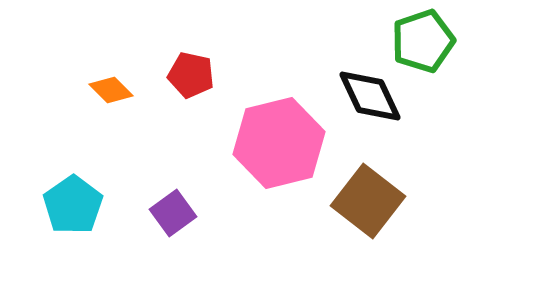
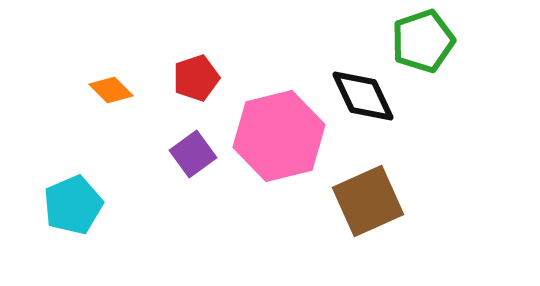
red pentagon: moved 5 px right, 3 px down; rotated 30 degrees counterclockwise
black diamond: moved 7 px left
pink hexagon: moved 7 px up
brown square: rotated 28 degrees clockwise
cyan pentagon: rotated 12 degrees clockwise
purple square: moved 20 px right, 59 px up
